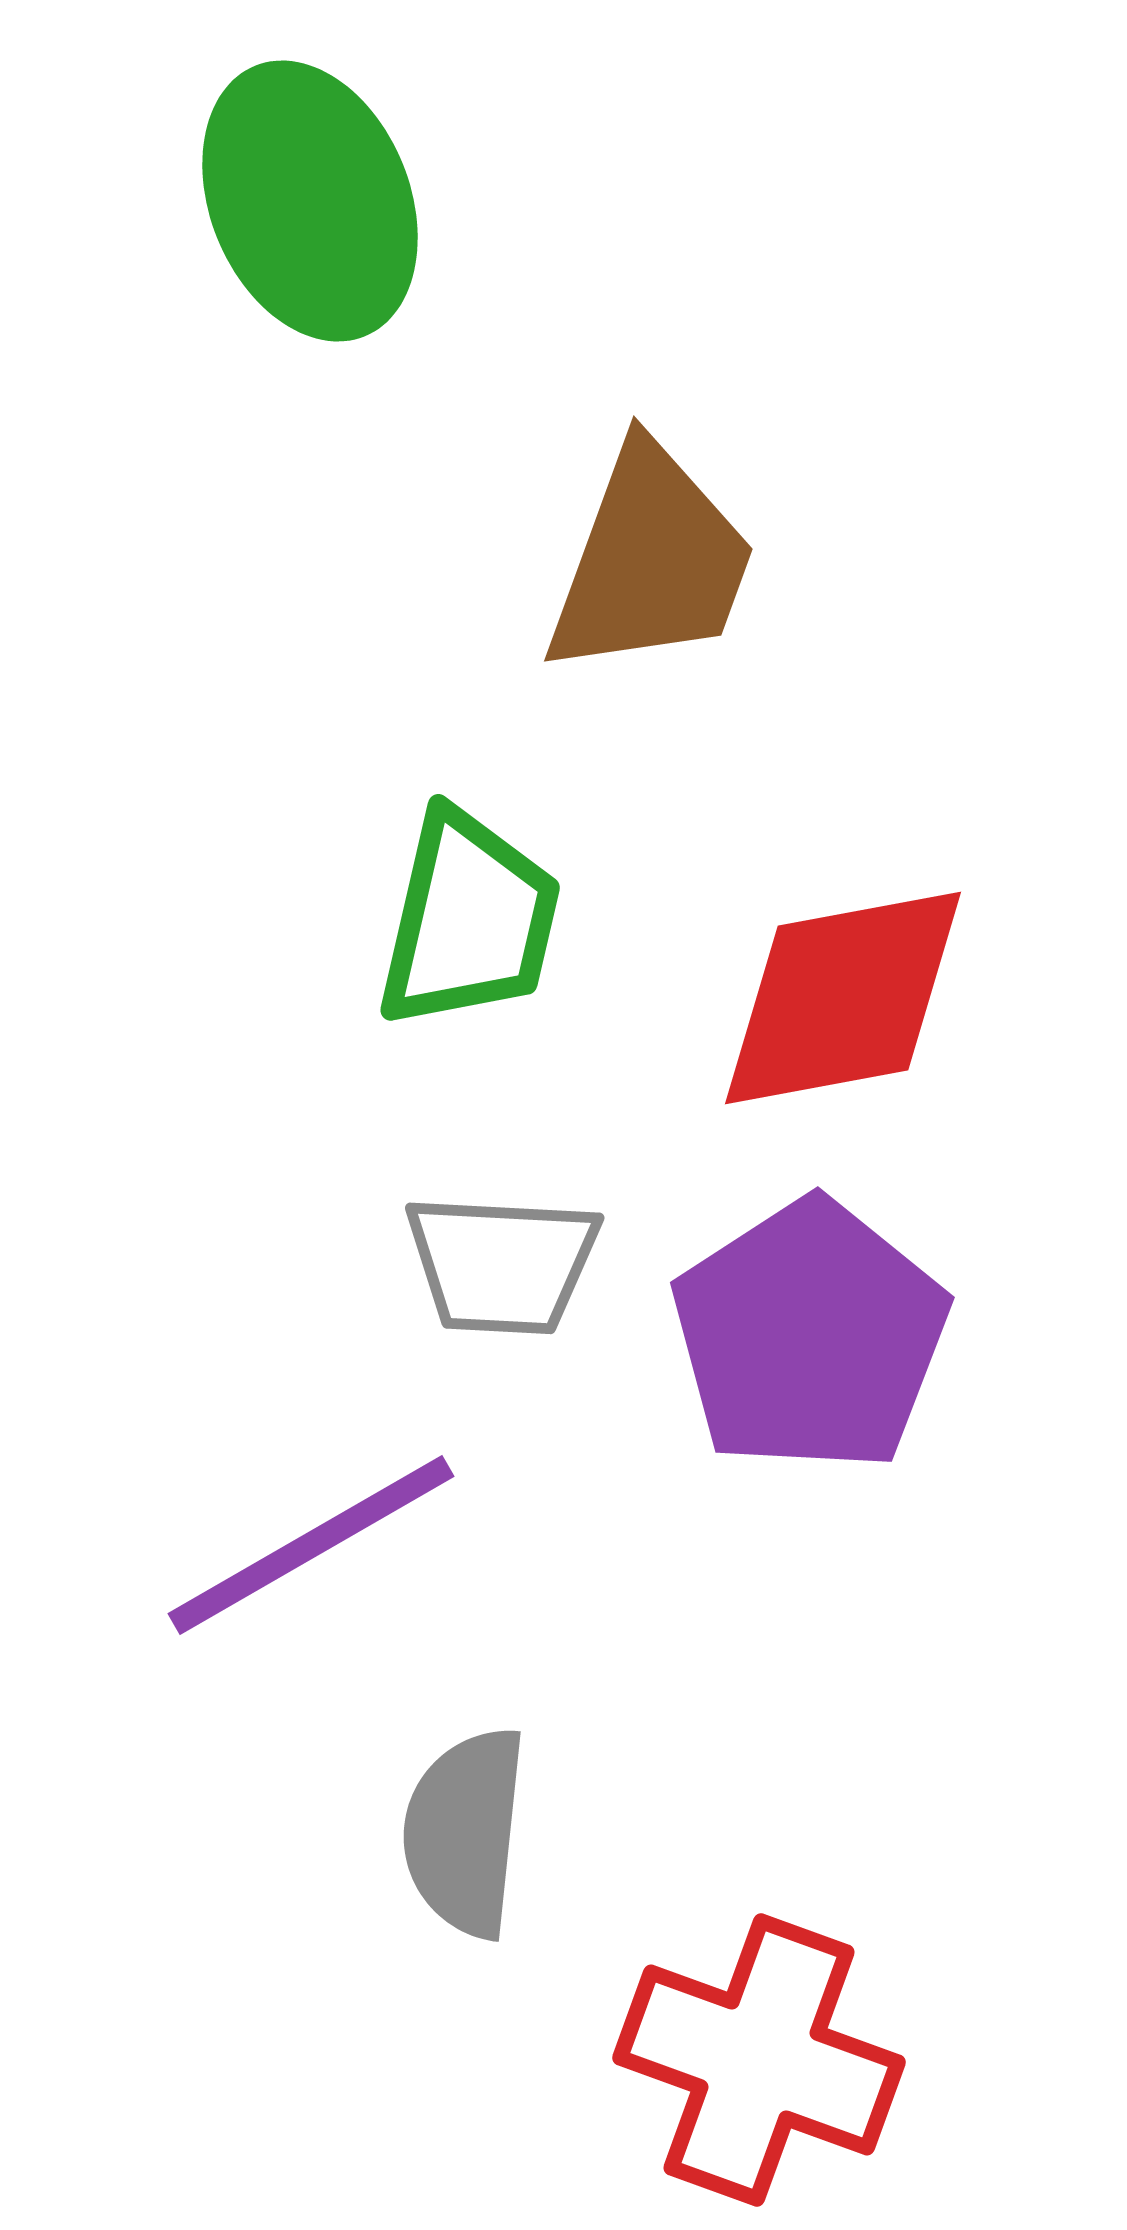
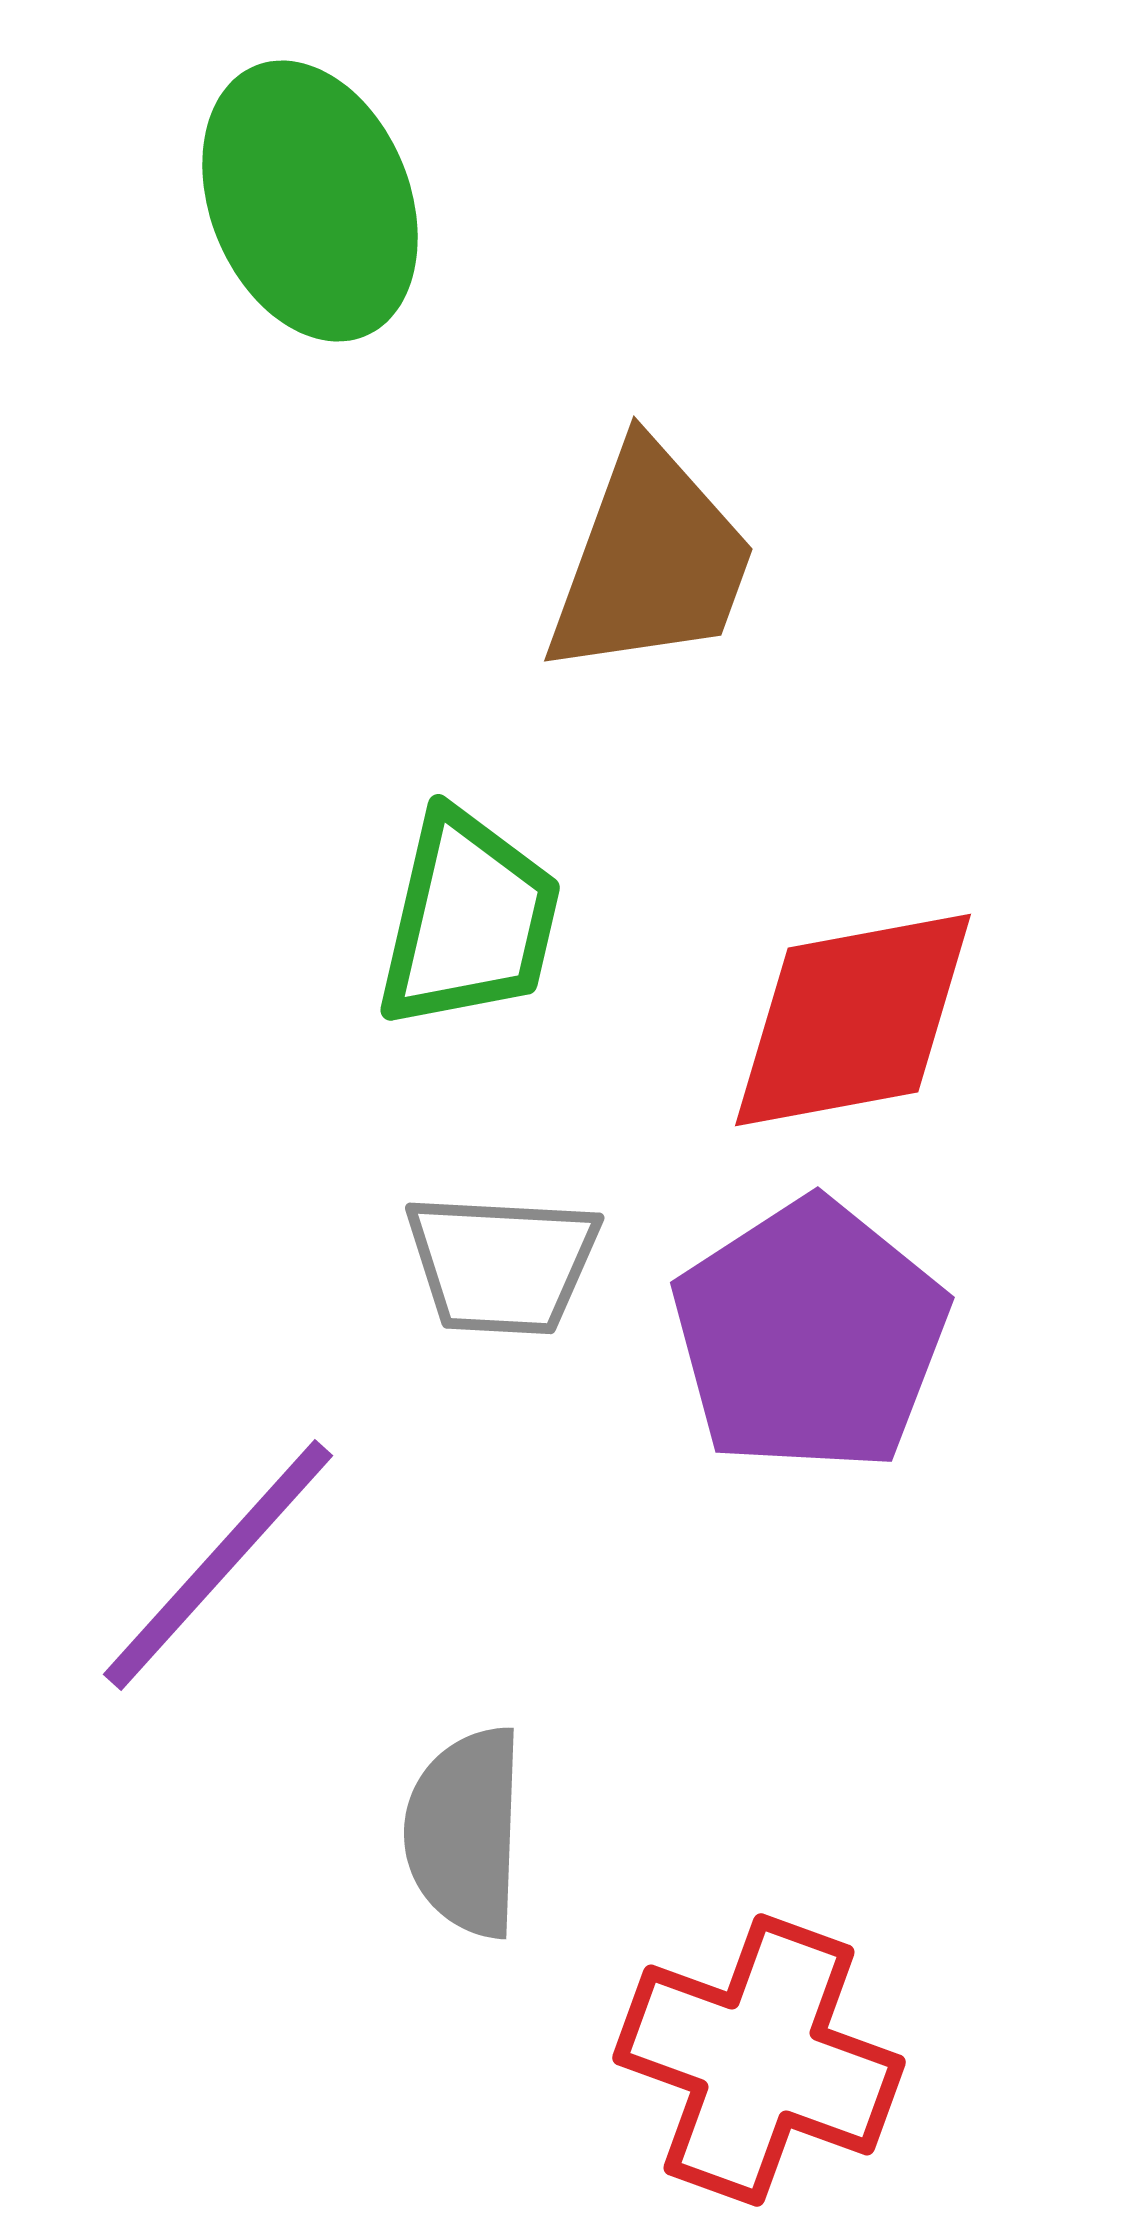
red diamond: moved 10 px right, 22 px down
purple line: moved 93 px left, 20 px down; rotated 18 degrees counterclockwise
gray semicircle: rotated 4 degrees counterclockwise
